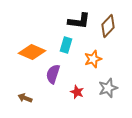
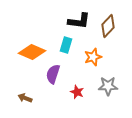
orange star: moved 2 px up
gray star: moved 2 px up; rotated 18 degrees clockwise
